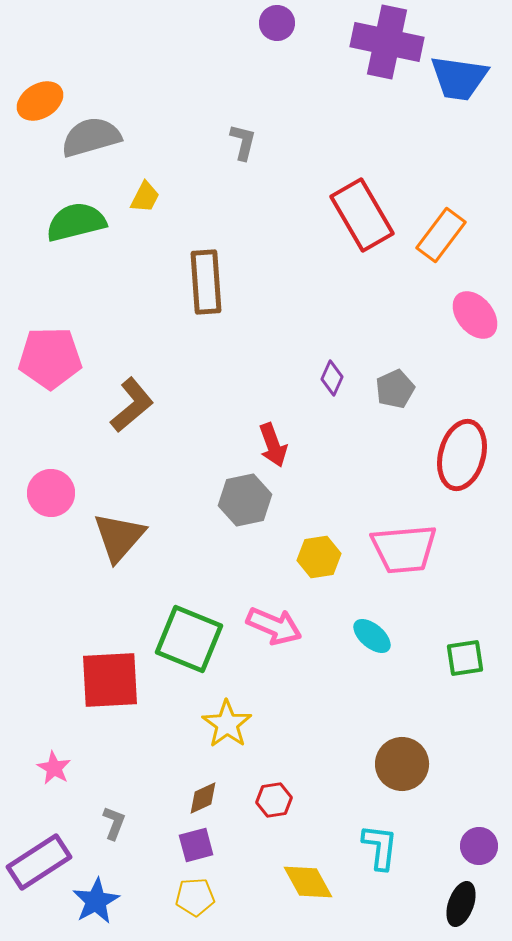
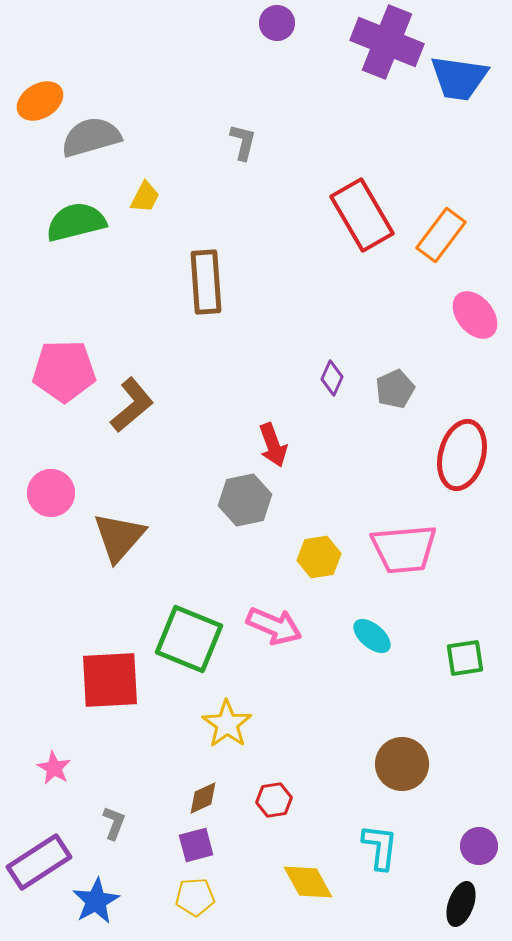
purple cross at (387, 42): rotated 10 degrees clockwise
pink pentagon at (50, 358): moved 14 px right, 13 px down
